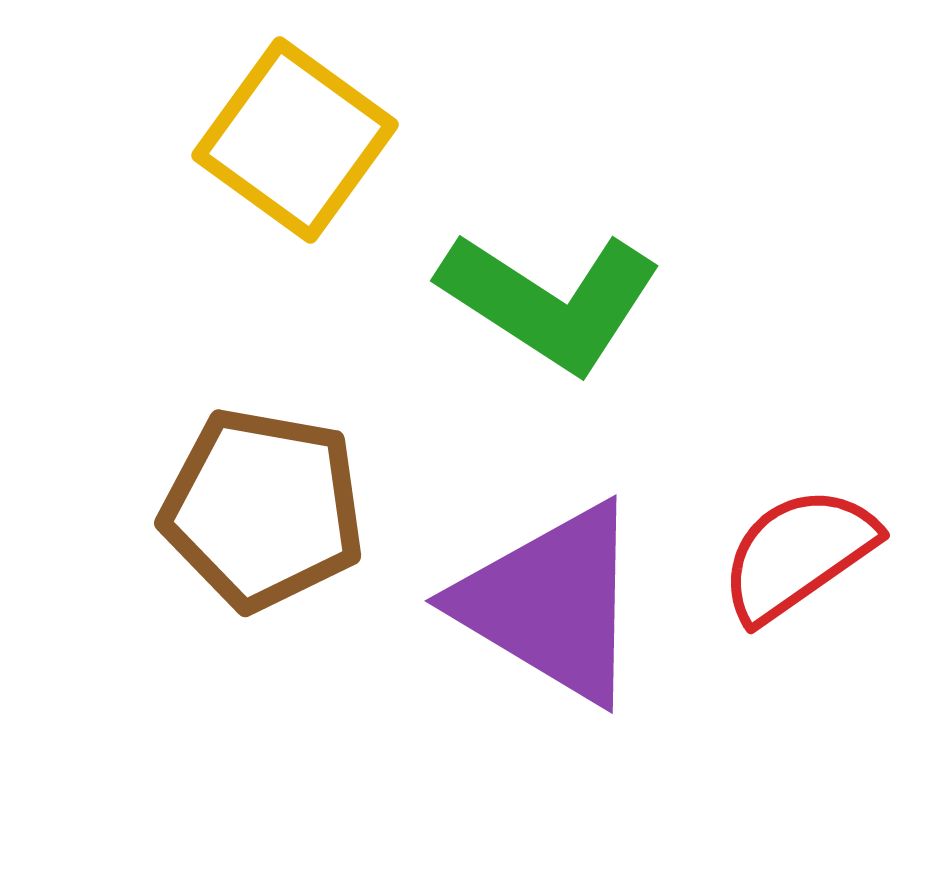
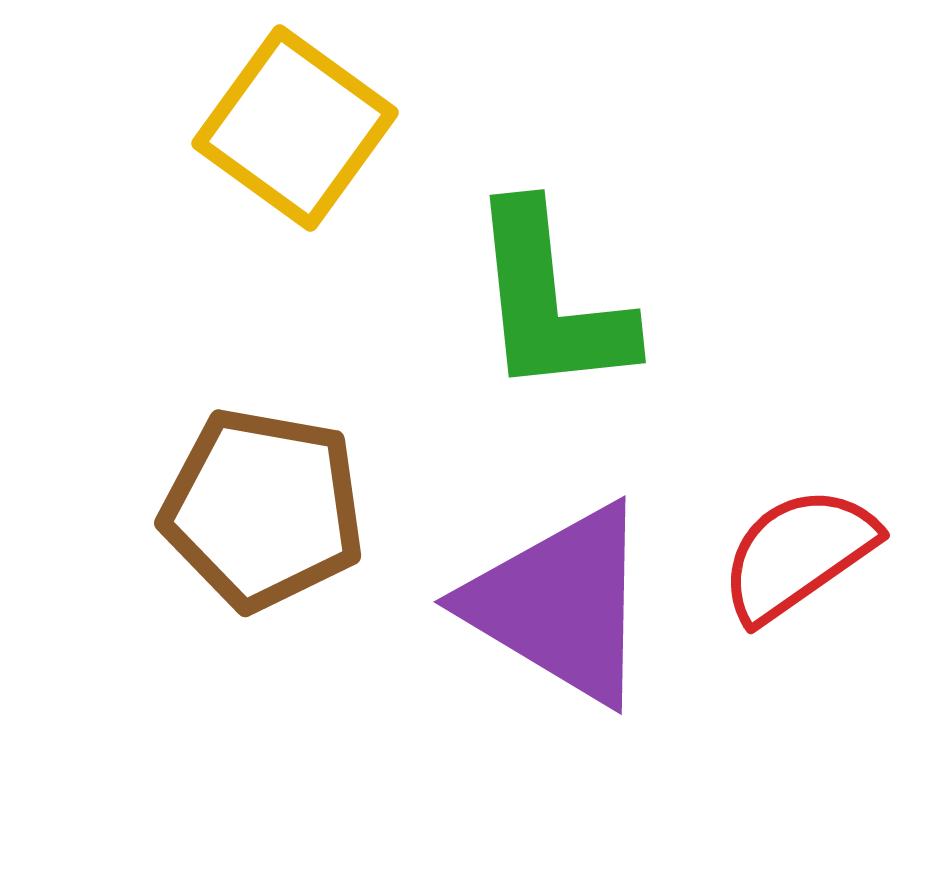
yellow square: moved 12 px up
green L-shape: rotated 51 degrees clockwise
purple triangle: moved 9 px right, 1 px down
